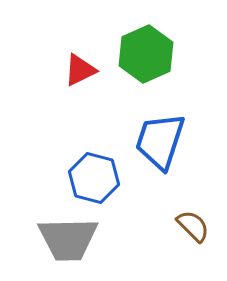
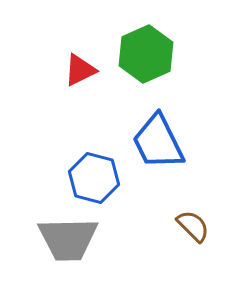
blue trapezoid: moved 2 px left, 1 px down; rotated 44 degrees counterclockwise
